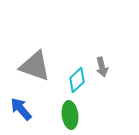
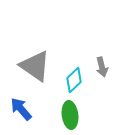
gray triangle: rotated 16 degrees clockwise
cyan diamond: moved 3 px left
